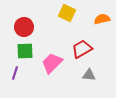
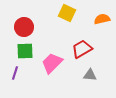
gray triangle: moved 1 px right
